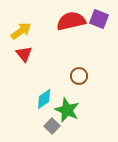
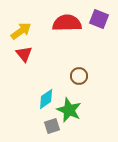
red semicircle: moved 4 px left, 2 px down; rotated 12 degrees clockwise
cyan diamond: moved 2 px right
green star: moved 2 px right
gray square: rotated 28 degrees clockwise
